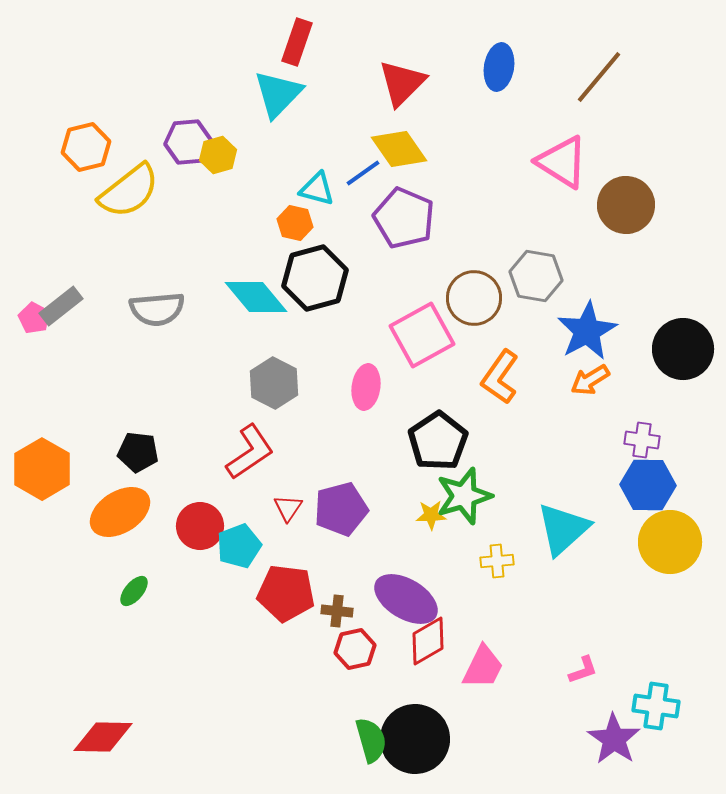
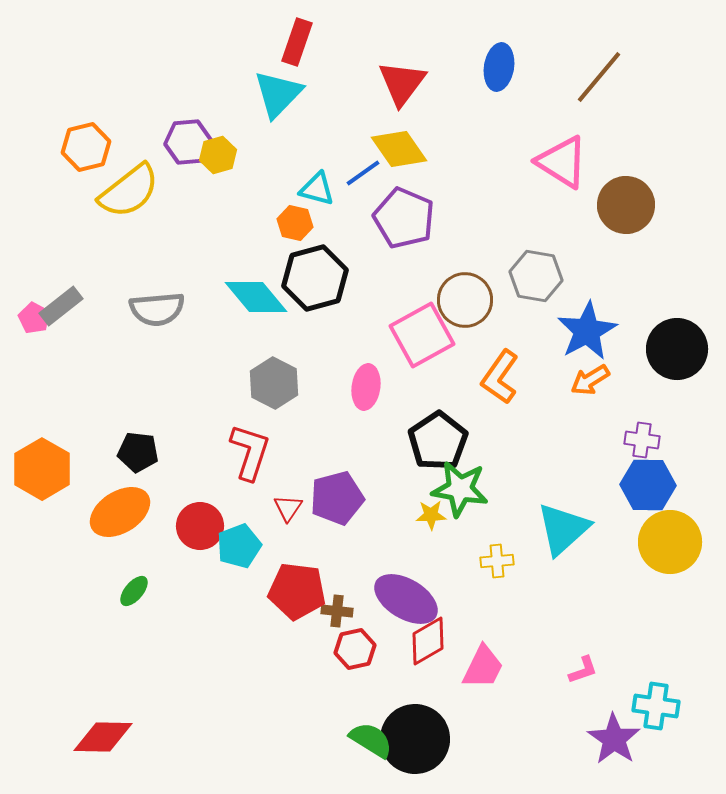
red triangle at (402, 83): rotated 8 degrees counterclockwise
brown circle at (474, 298): moved 9 px left, 2 px down
black circle at (683, 349): moved 6 px left
red L-shape at (250, 452): rotated 38 degrees counterclockwise
green star at (464, 496): moved 4 px left, 7 px up; rotated 26 degrees clockwise
purple pentagon at (341, 509): moved 4 px left, 11 px up
red pentagon at (286, 593): moved 11 px right, 2 px up
green semicircle at (371, 740): rotated 42 degrees counterclockwise
